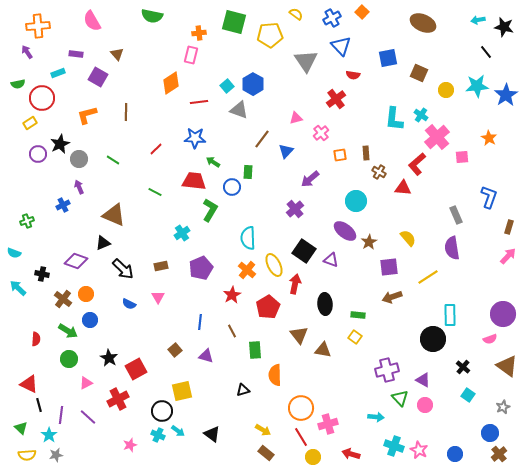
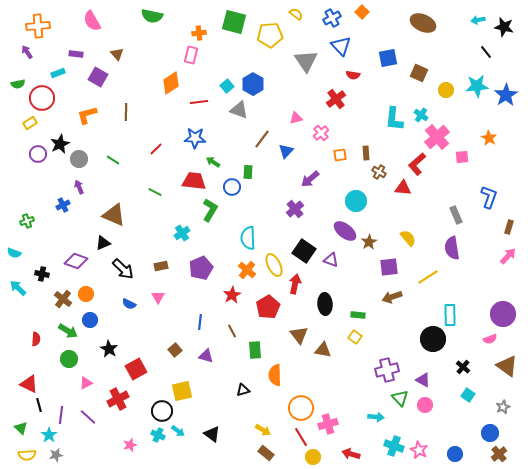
black star at (109, 358): moved 9 px up
